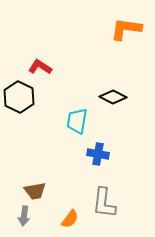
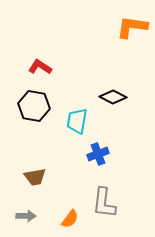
orange L-shape: moved 6 px right, 2 px up
black hexagon: moved 15 px right, 9 px down; rotated 16 degrees counterclockwise
blue cross: rotated 30 degrees counterclockwise
brown trapezoid: moved 14 px up
gray arrow: moved 2 px right; rotated 96 degrees counterclockwise
